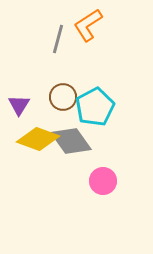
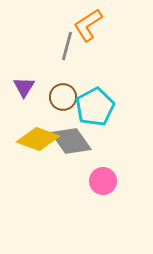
gray line: moved 9 px right, 7 px down
purple triangle: moved 5 px right, 18 px up
